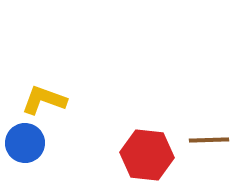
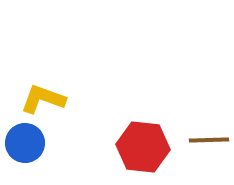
yellow L-shape: moved 1 px left, 1 px up
red hexagon: moved 4 px left, 8 px up
